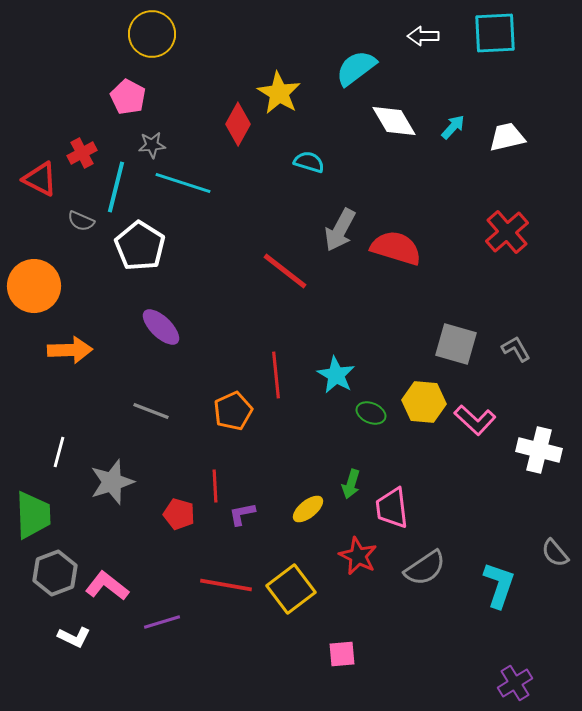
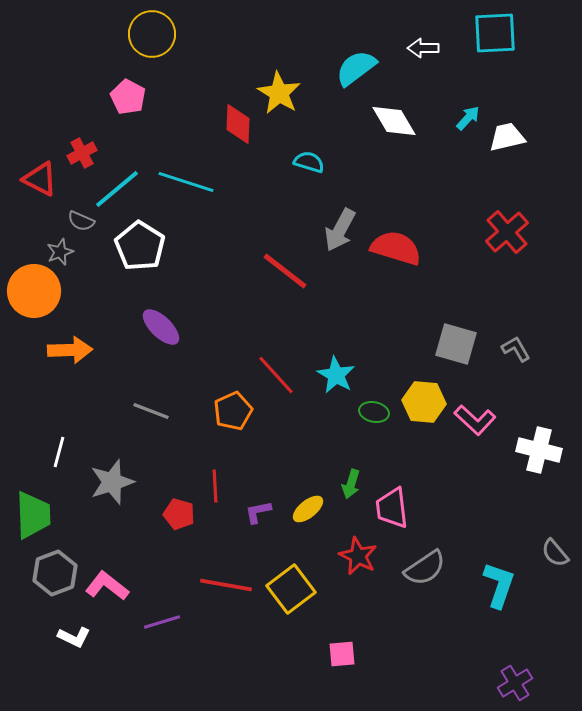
white arrow at (423, 36): moved 12 px down
red diamond at (238, 124): rotated 27 degrees counterclockwise
cyan arrow at (453, 127): moved 15 px right, 9 px up
gray star at (152, 145): moved 92 px left, 107 px down; rotated 16 degrees counterclockwise
cyan line at (183, 183): moved 3 px right, 1 px up
cyan line at (116, 187): moved 1 px right, 2 px down; rotated 36 degrees clockwise
orange circle at (34, 286): moved 5 px down
red line at (276, 375): rotated 36 degrees counterclockwise
green ellipse at (371, 413): moved 3 px right, 1 px up; rotated 12 degrees counterclockwise
purple L-shape at (242, 514): moved 16 px right, 2 px up
